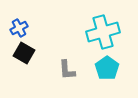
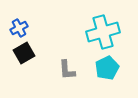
black square: rotated 30 degrees clockwise
cyan pentagon: rotated 10 degrees clockwise
